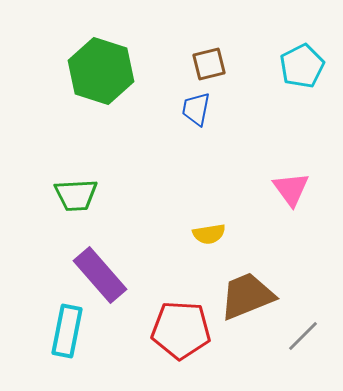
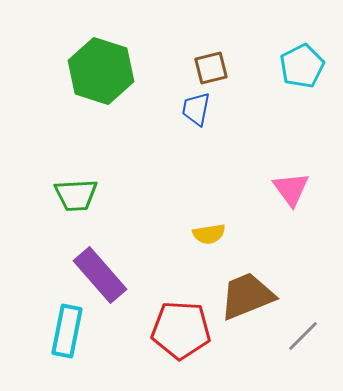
brown square: moved 2 px right, 4 px down
